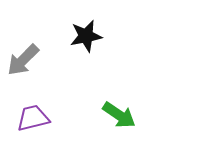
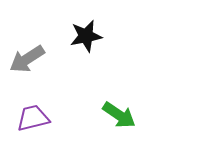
gray arrow: moved 4 px right, 1 px up; rotated 12 degrees clockwise
